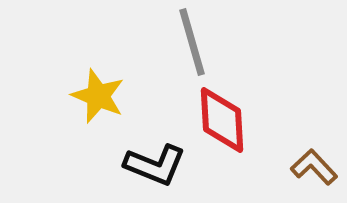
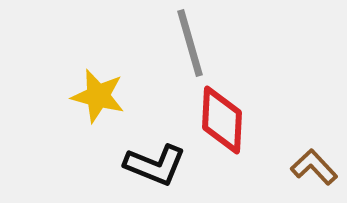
gray line: moved 2 px left, 1 px down
yellow star: rotated 8 degrees counterclockwise
red diamond: rotated 6 degrees clockwise
